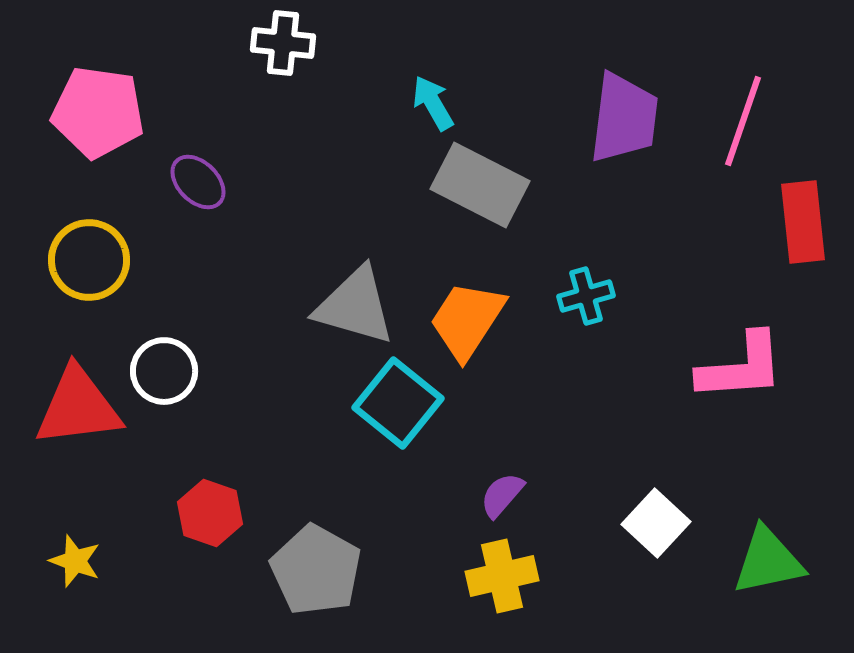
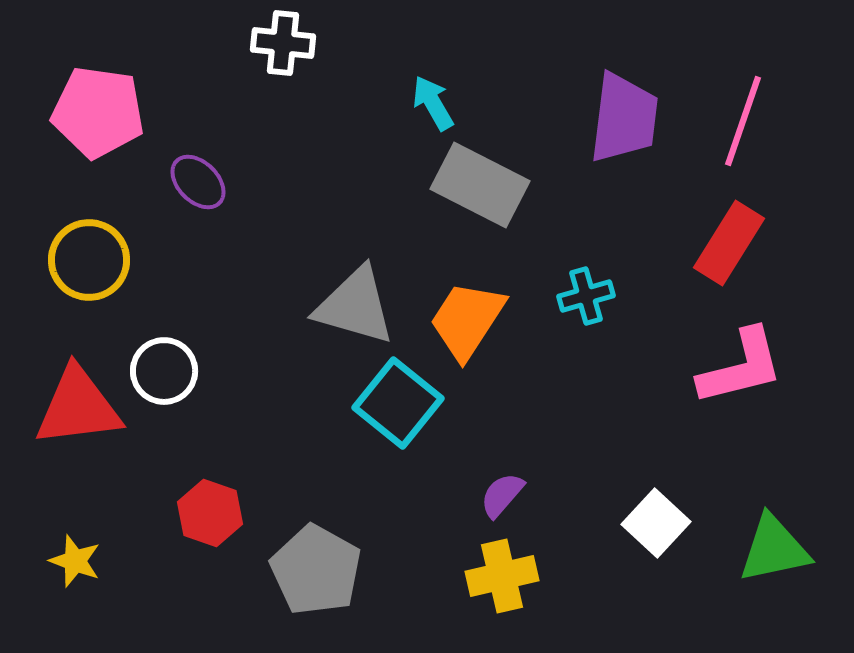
red rectangle: moved 74 px left, 21 px down; rotated 38 degrees clockwise
pink L-shape: rotated 10 degrees counterclockwise
green triangle: moved 6 px right, 12 px up
